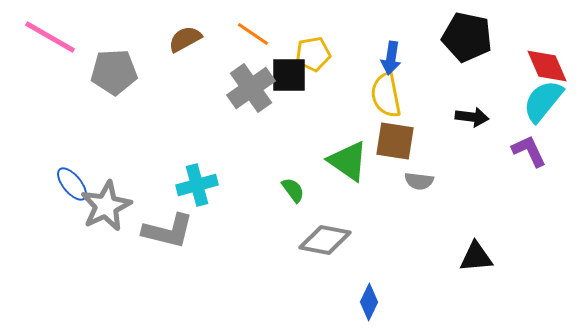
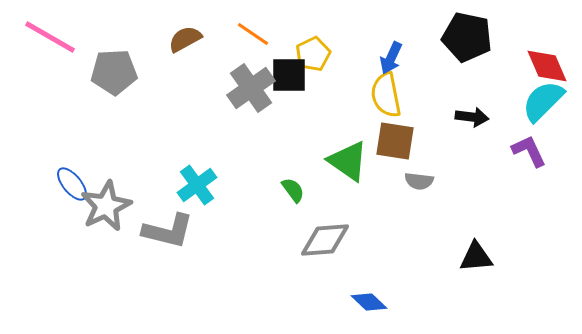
yellow pentagon: rotated 16 degrees counterclockwise
blue arrow: rotated 16 degrees clockwise
cyan semicircle: rotated 6 degrees clockwise
cyan cross: rotated 21 degrees counterclockwise
gray diamond: rotated 15 degrees counterclockwise
blue diamond: rotated 72 degrees counterclockwise
